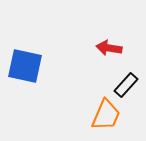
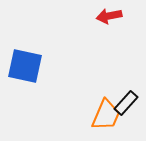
red arrow: moved 32 px up; rotated 20 degrees counterclockwise
black rectangle: moved 18 px down
